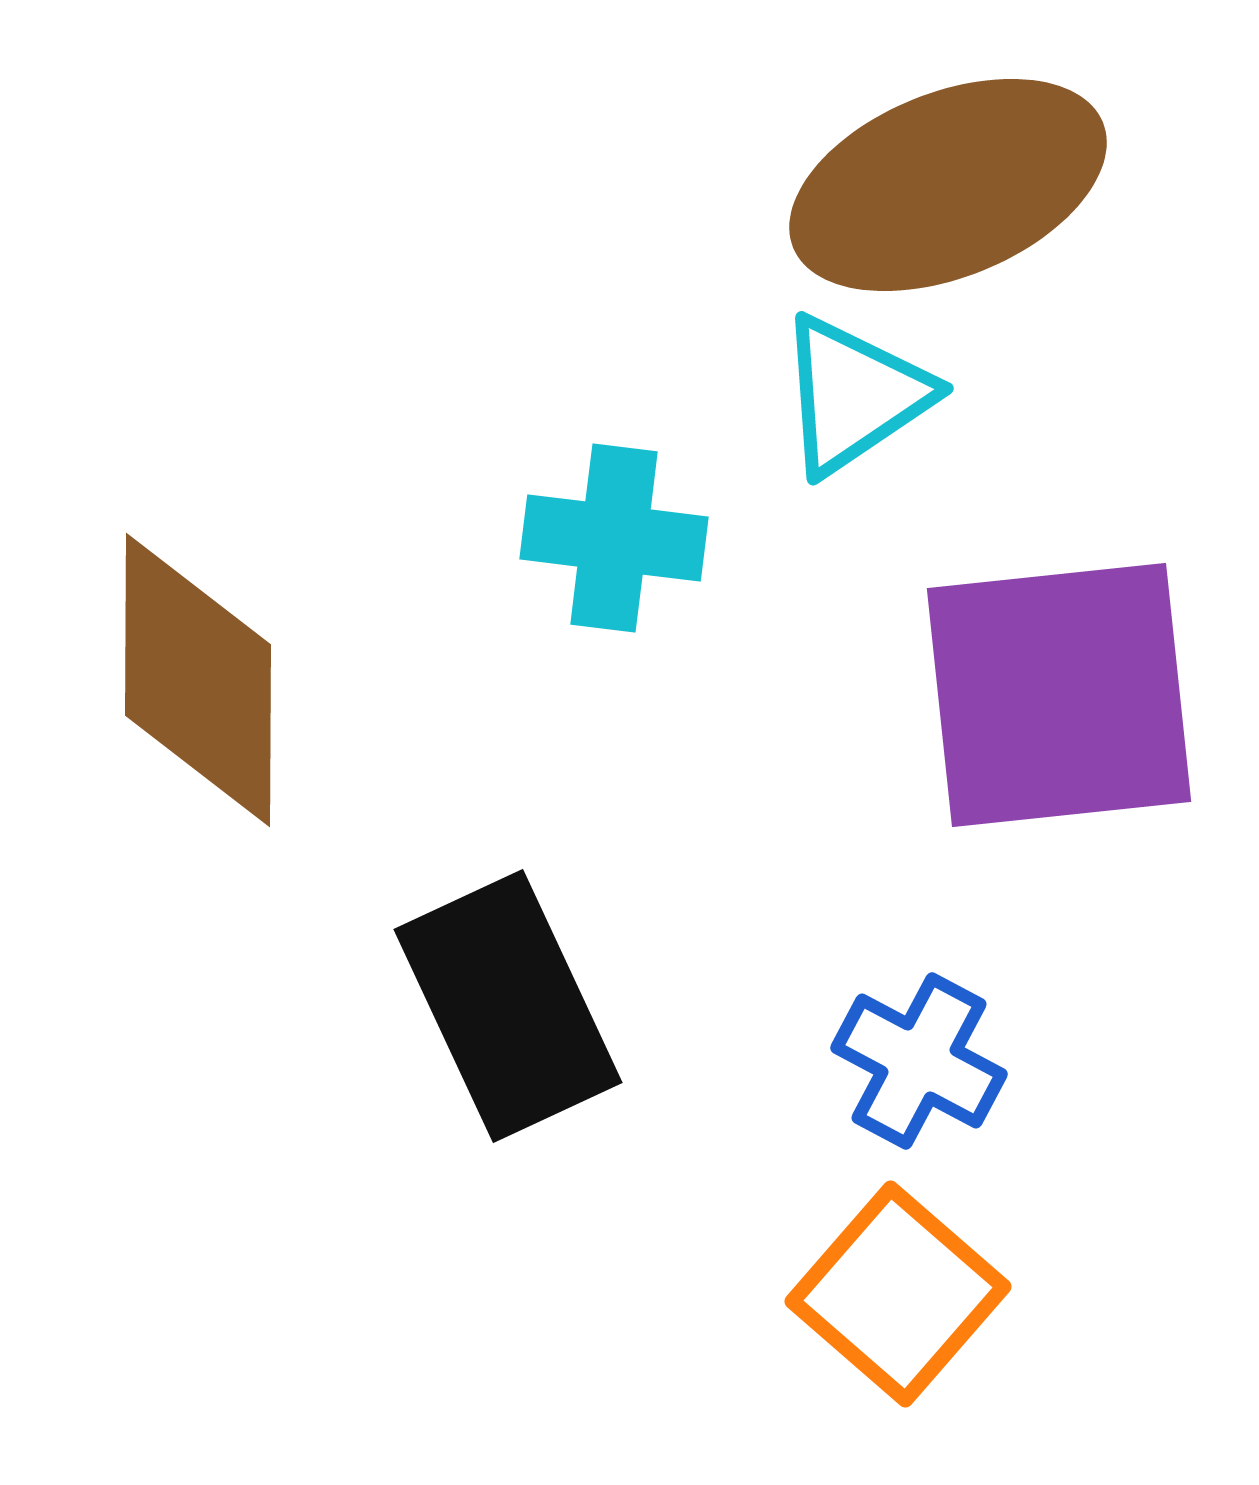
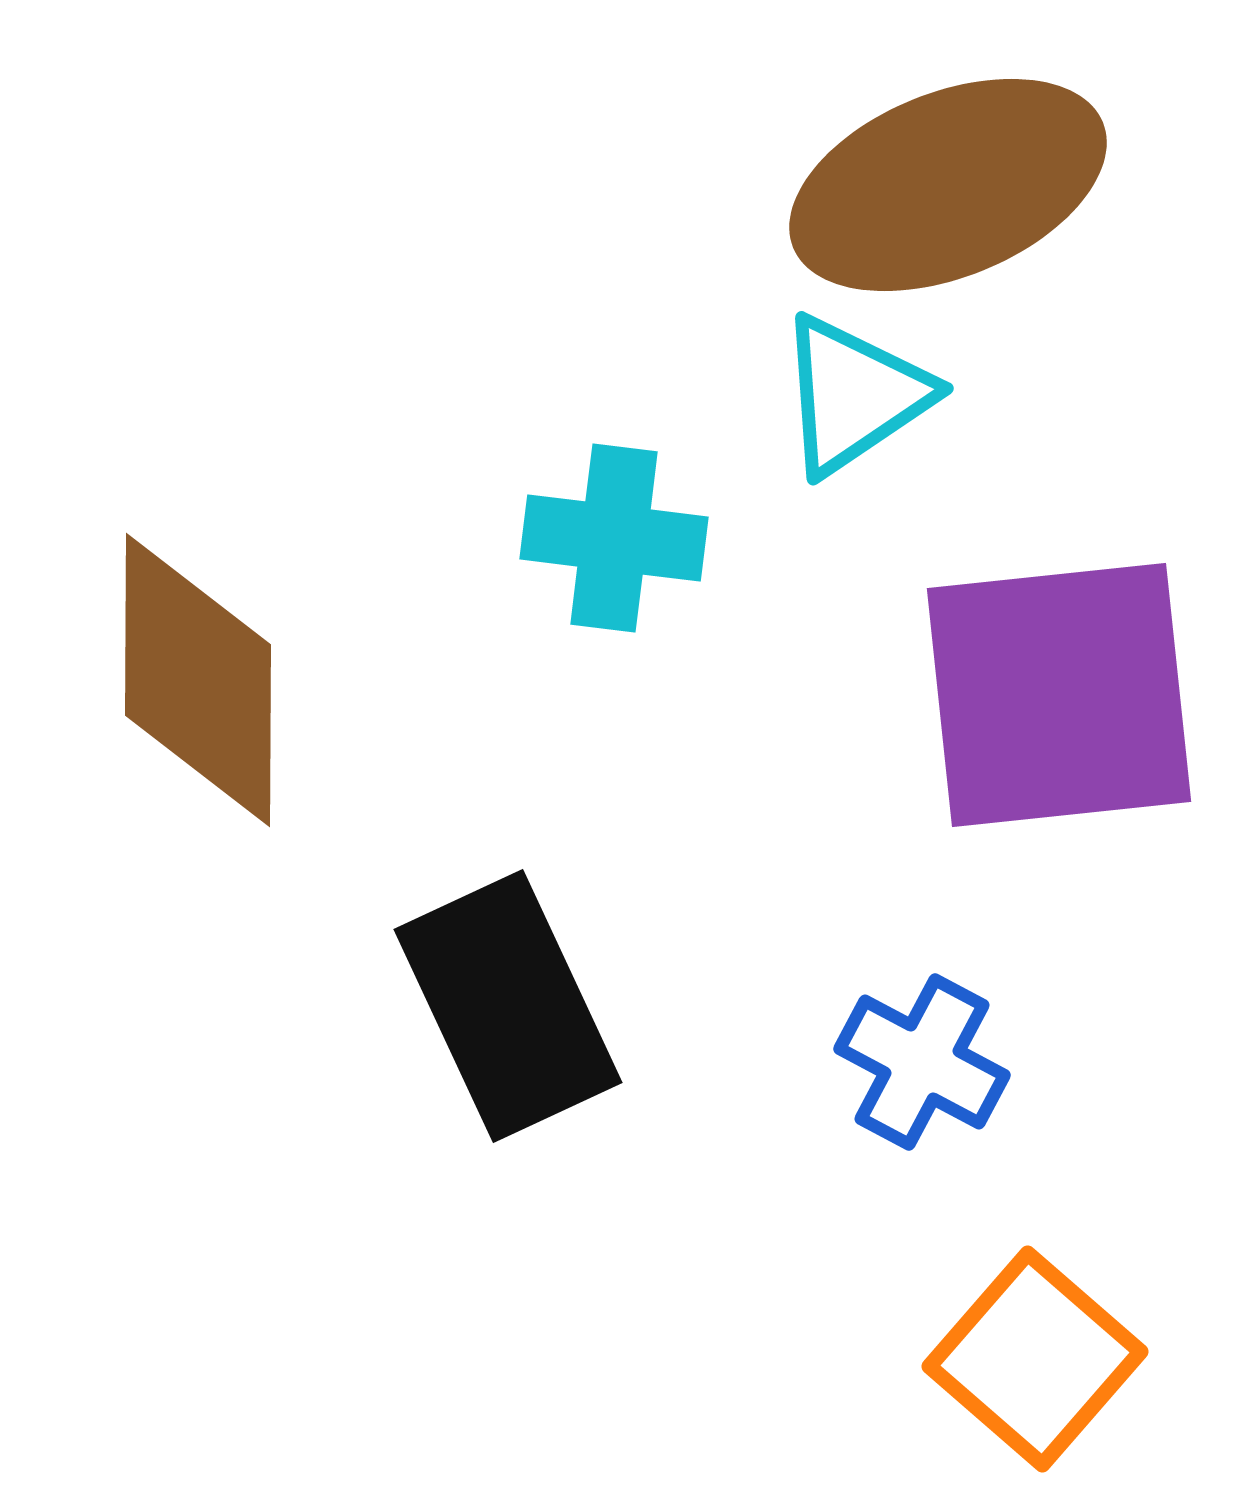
blue cross: moved 3 px right, 1 px down
orange square: moved 137 px right, 65 px down
